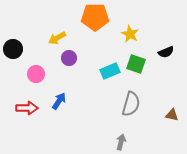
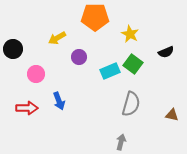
purple circle: moved 10 px right, 1 px up
green square: moved 3 px left; rotated 18 degrees clockwise
blue arrow: rotated 126 degrees clockwise
